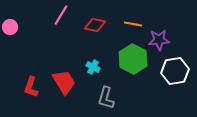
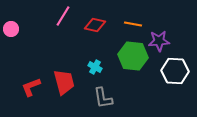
pink line: moved 2 px right, 1 px down
pink circle: moved 1 px right, 2 px down
purple star: moved 1 px down
green hexagon: moved 3 px up; rotated 20 degrees counterclockwise
cyan cross: moved 2 px right
white hexagon: rotated 12 degrees clockwise
red trapezoid: rotated 16 degrees clockwise
red L-shape: rotated 50 degrees clockwise
gray L-shape: moved 3 px left; rotated 25 degrees counterclockwise
